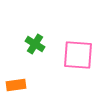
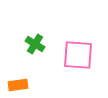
orange rectangle: moved 2 px right
